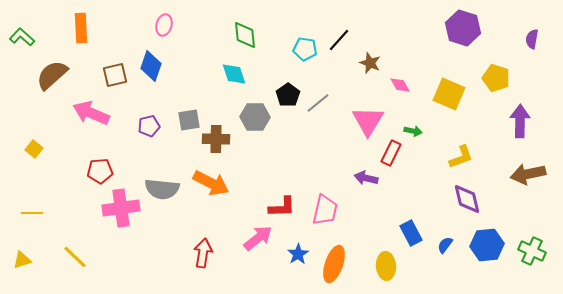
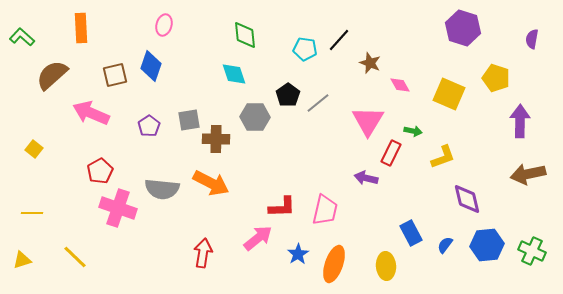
purple pentagon at (149, 126): rotated 20 degrees counterclockwise
yellow L-shape at (461, 157): moved 18 px left
red pentagon at (100, 171): rotated 25 degrees counterclockwise
pink cross at (121, 208): moved 3 px left; rotated 27 degrees clockwise
